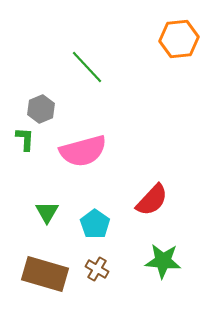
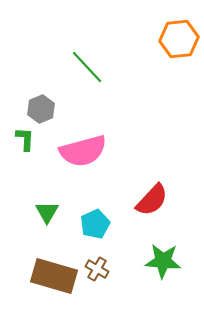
cyan pentagon: rotated 12 degrees clockwise
brown rectangle: moved 9 px right, 2 px down
